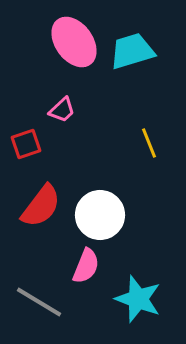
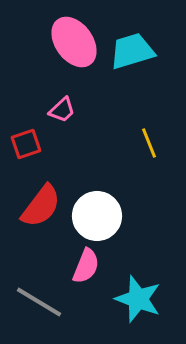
white circle: moved 3 px left, 1 px down
